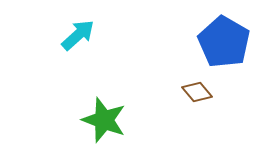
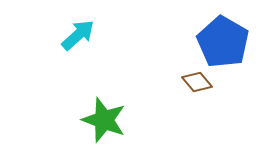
blue pentagon: moved 1 px left
brown diamond: moved 10 px up
